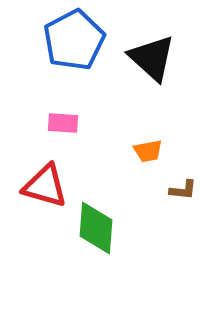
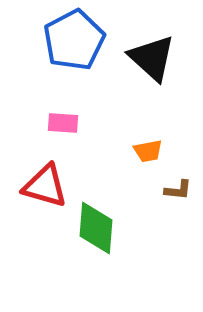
brown L-shape: moved 5 px left
